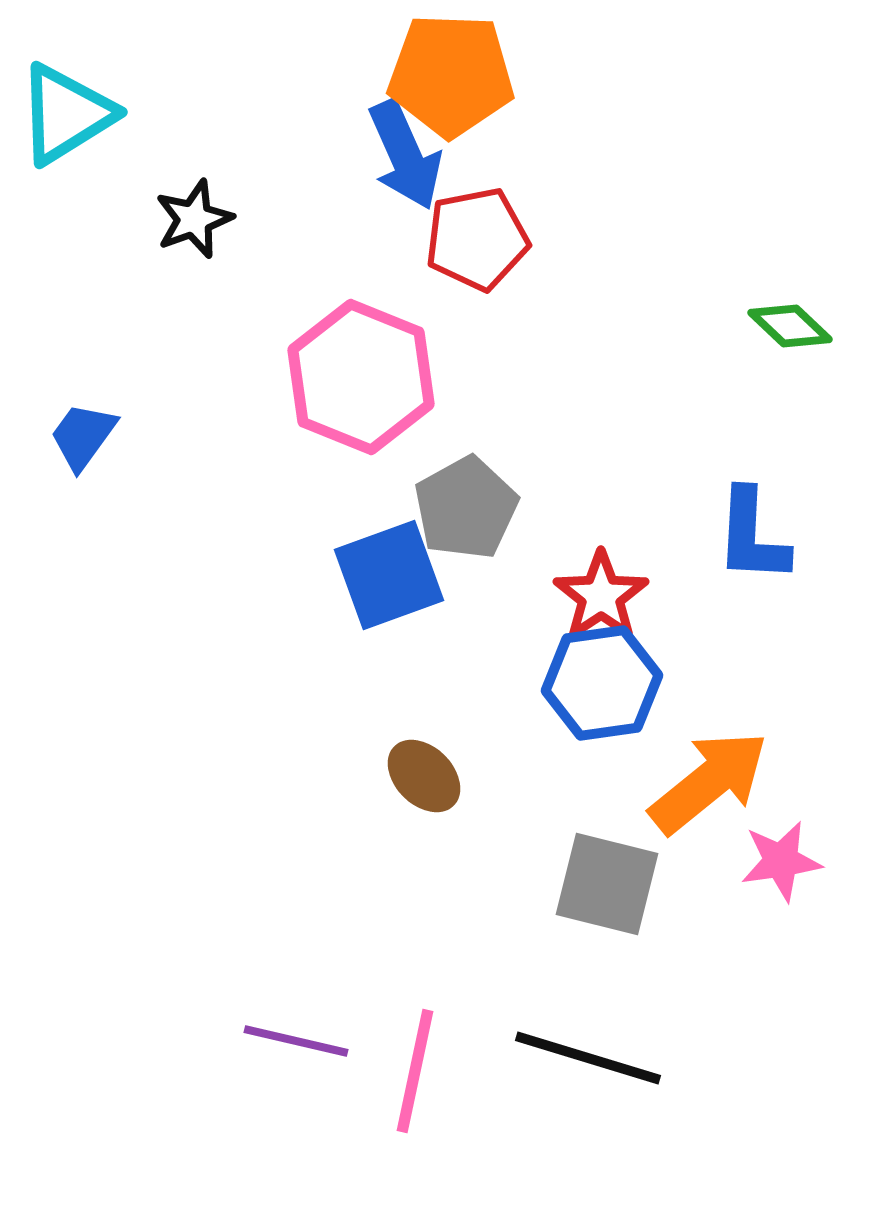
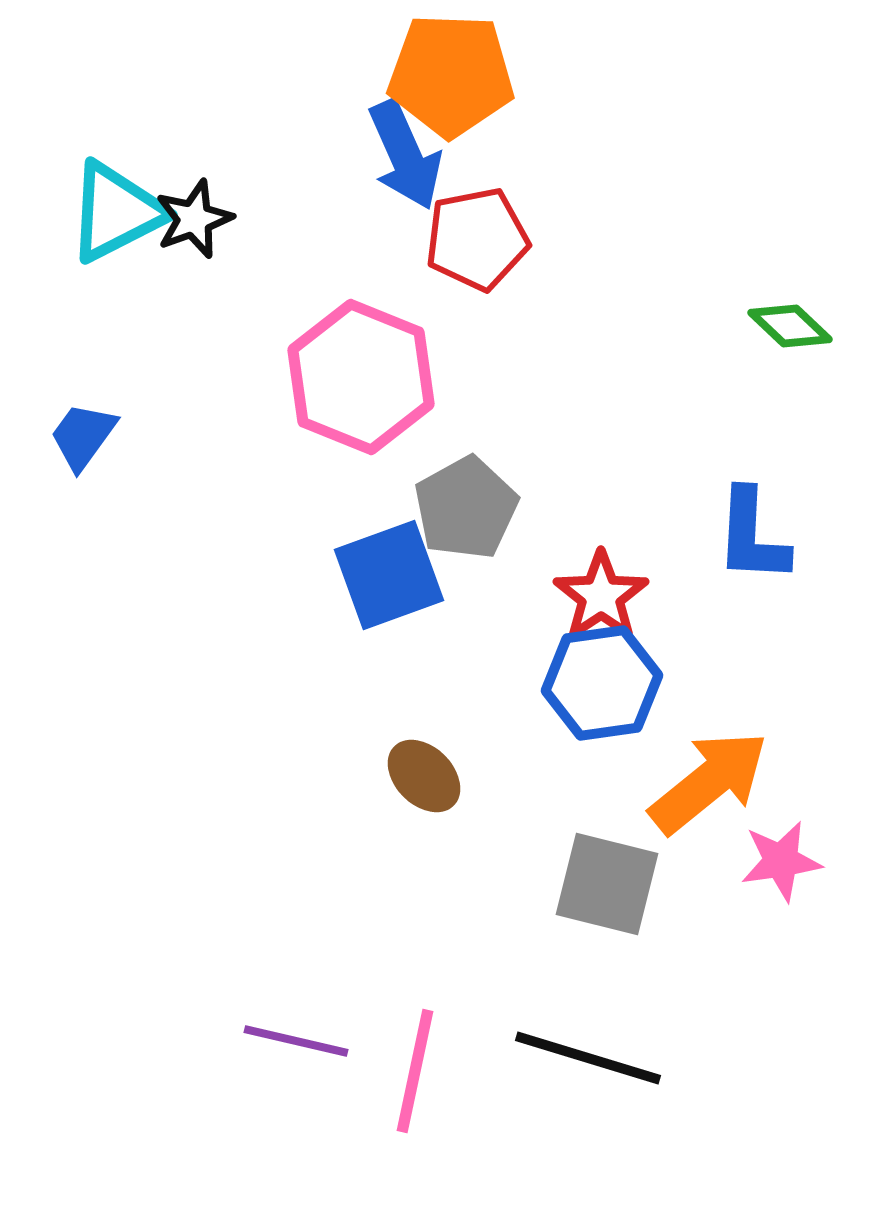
cyan triangle: moved 50 px right, 98 px down; rotated 5 degrees clockwise
